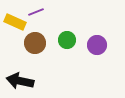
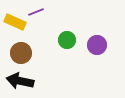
brown circle: moved 14 px left, 10 px down
